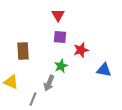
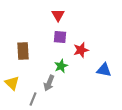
yellow triangle: moved 1 px right, 1 px down; rotated 21 degrees clockwise
